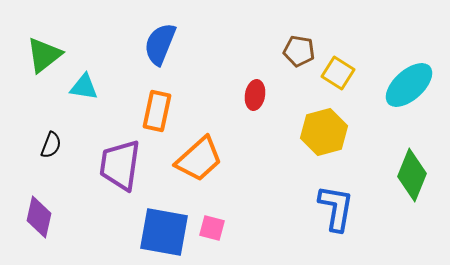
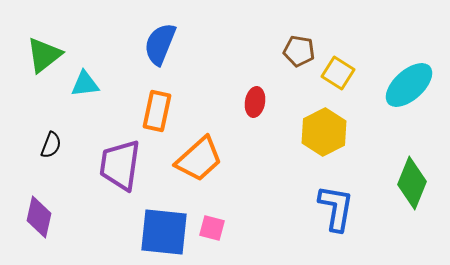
cyan triangle: moved 1 px right, 3 px up; rotated 16 degrees counterclockwise
red ellipse: moved 7 px down
yellow hexagon: rotated 12 degrees counterclockwise
green diamond: moved 8 px down
blue square: rotated 4 degrees counterclockwise
